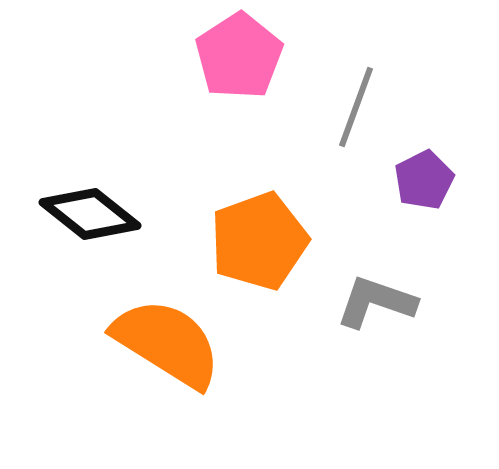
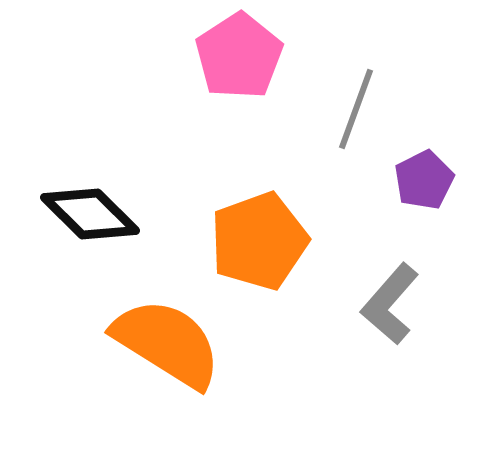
gray line: moved 2 px down
black diamond: rotated 6 degrees clockwise
gray L-shape: moved 14 px right, 2 px down; rotated 68 degrees counterclockwise
